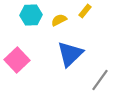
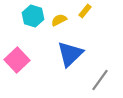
cyan hexagon: moved 2 px right, 1 px down; rotated 20 degrees clockwise
